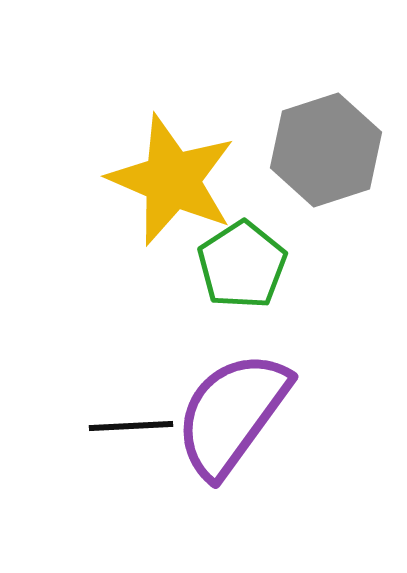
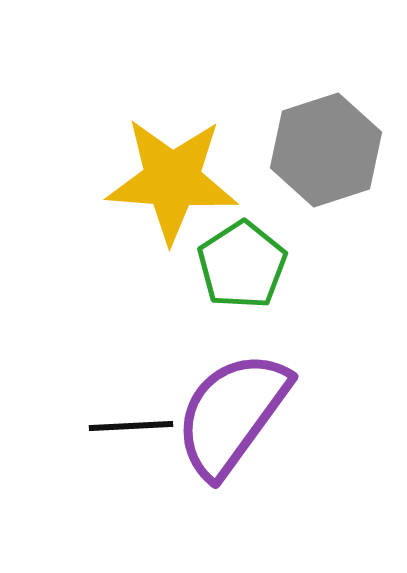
yellow star: rotated 19 degrees counterclockwise
